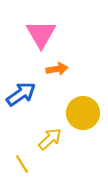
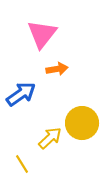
pink triangle: moved 1 px right; rotated 8 degrees clockwise
yellow circle: moved 1 px left, 10 px down
yellow arrow: moved 1 px up
